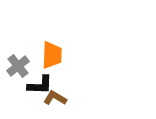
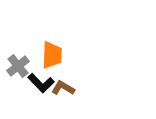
black L-shape: moved 1 px right, 2 px up; rotated 44 degrees clockwise
brown L-shape: moved 8 px right, 10 px up
